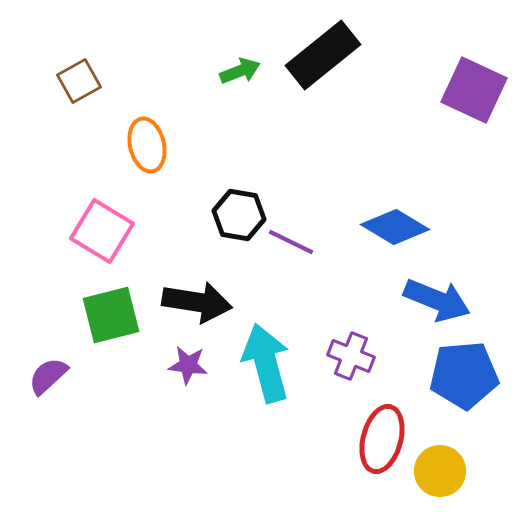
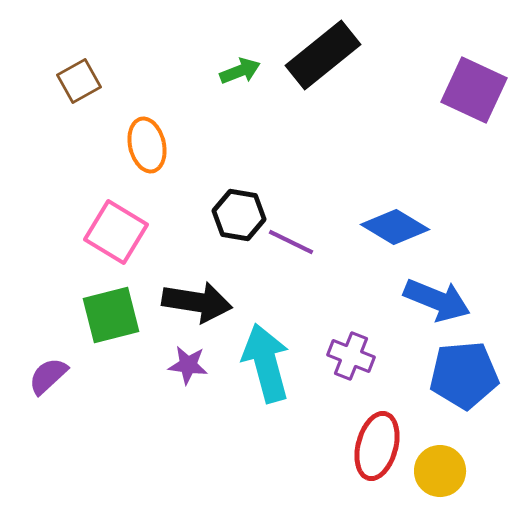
pink square: moved 14 px right, 1 px down
red ellipse: moved 5 px left, 7 px down
